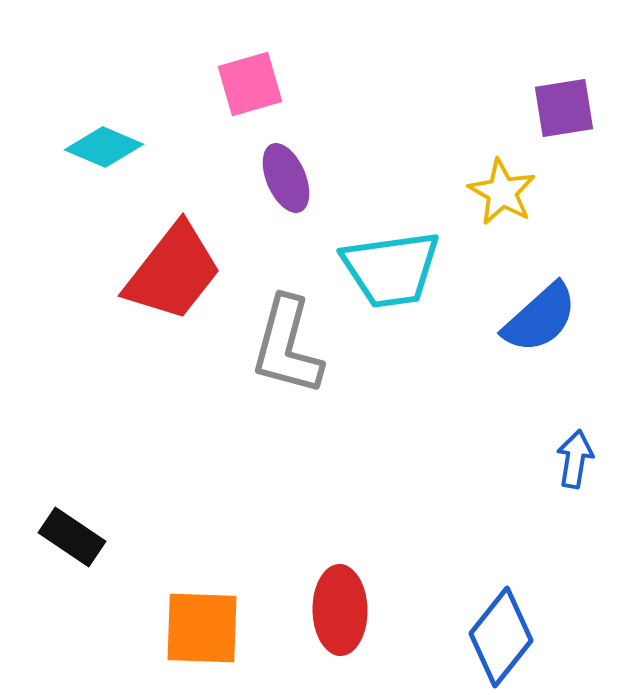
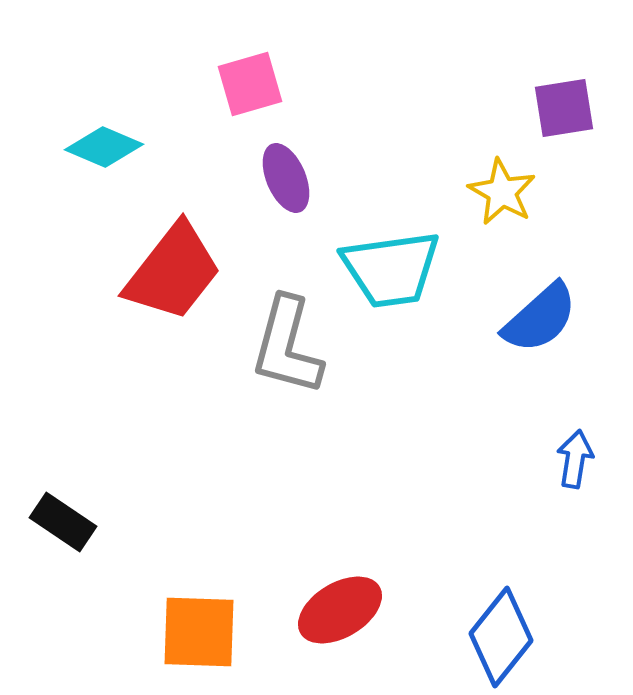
black rectangle: moved 9 px left, 15 px up
red ellipse: rotated 60 degrees clockwise
orange square: moved 3 px left, 4 px down
